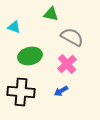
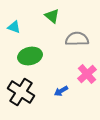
green triangle: moved 1 px right, 2 px down; rotated 28 degrees clockwise
gray semicircle: moved 5 px right, 2 px down; rotated 30 degrees counterclockwise
pink cross: moved 20 px right, 10 px down
black cross: rotated 28 degrees clockwise
